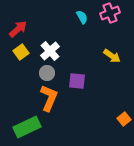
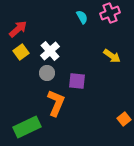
orange L-shape: moved 7 px right, 5 px down
